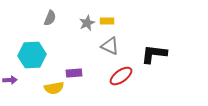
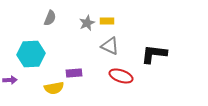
cyan hexagon: moved 1 px left, 1 px up
red ellipse: rotated 55 degrees clockwise
